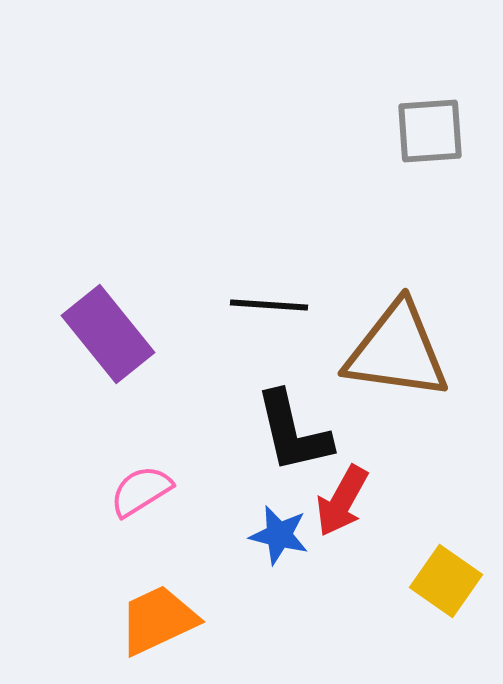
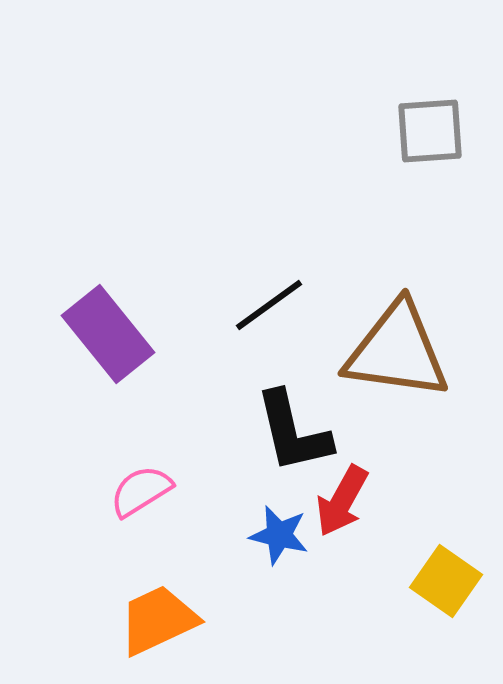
black line: rotated 40 degrees counterclockwise
